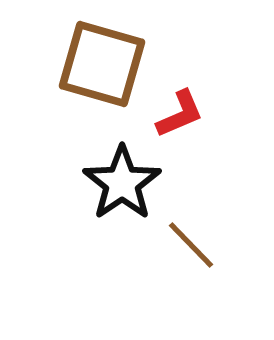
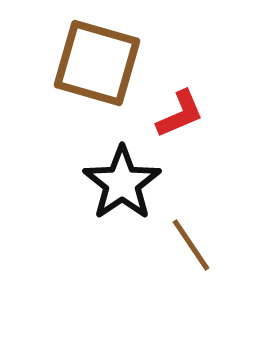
brown square: moved 5 px left, 1 px up
brown line: rotated 10 degrees clockwise
